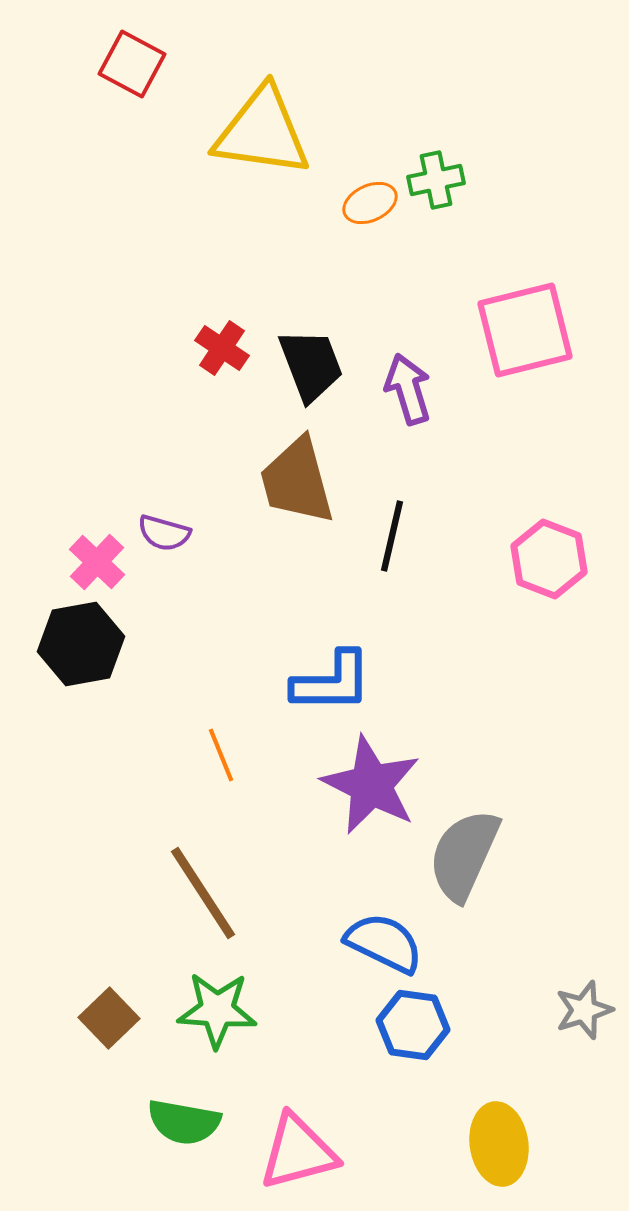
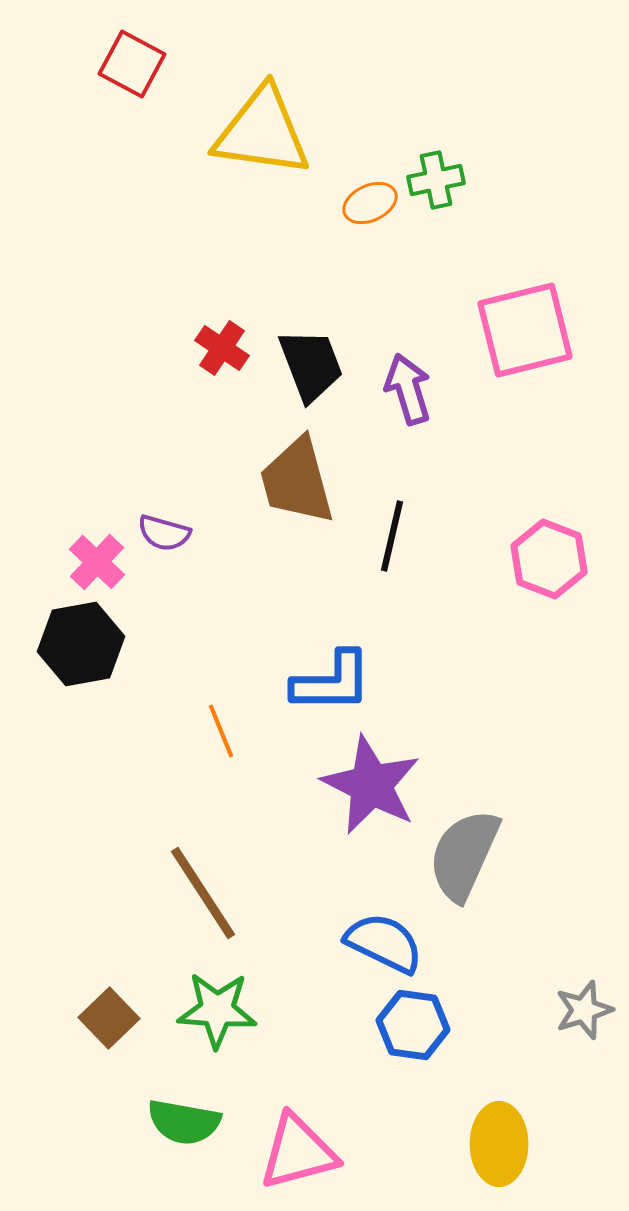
orange line: moved 24 px up
yellow ellipse: rotated 8 degrees clockwise
